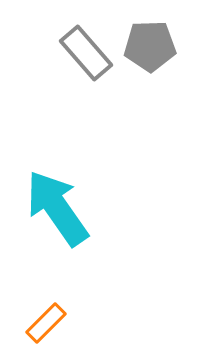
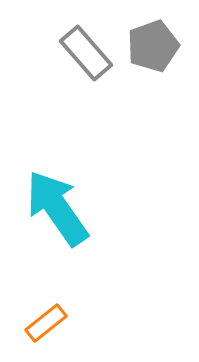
gray pentagon: moved 3 px right; rotated 18 degrees counterclockwise
orange rectangle: rotated 6 degrees clockwise
